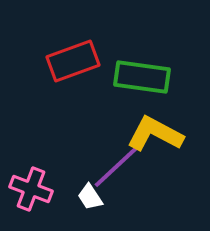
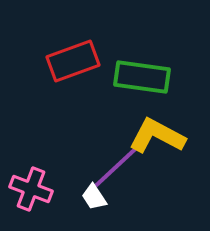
yellow L-shape: moved 2 px right, 2 px down
white trapezoid: moved 4 px right
